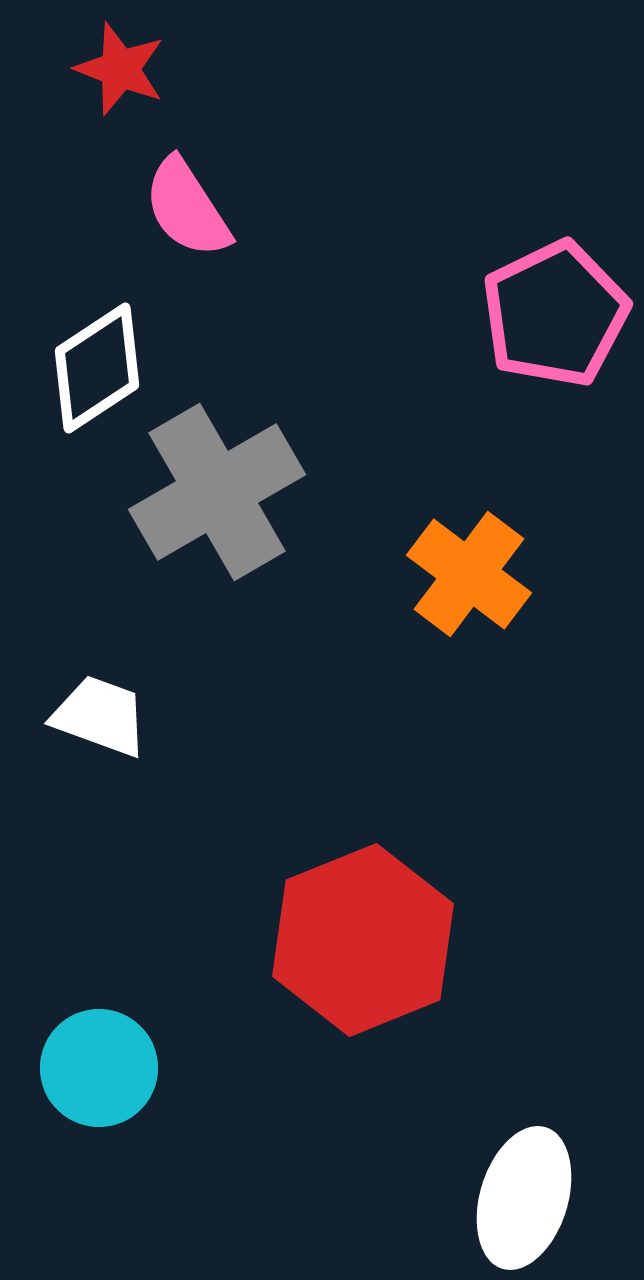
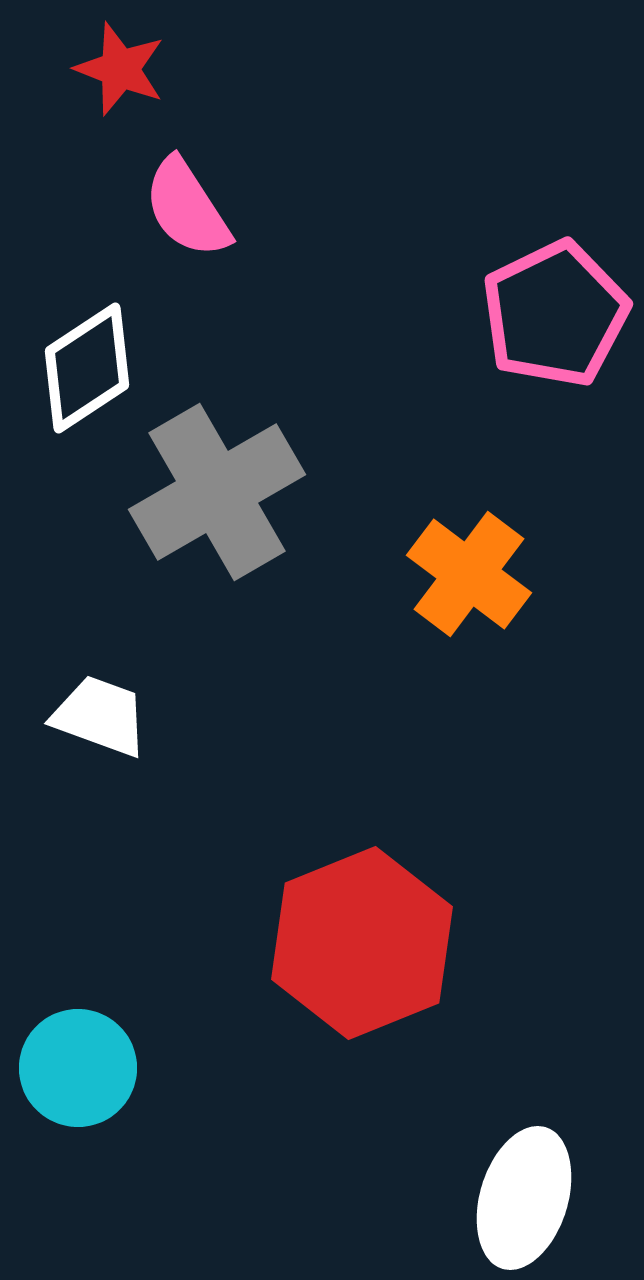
white diamond: moved 10 px left
red hexagon: moved 1 px left, 3 px down
cyan circle: moved 21 px left
